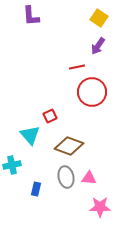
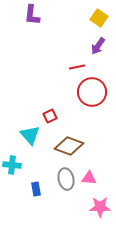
purple L-shape: moved 1 px right, 1 px up; rotated 10 degrees clockwise
cyan cross: rotated 18 degrees clockwise
gray ellipse: moved 2 px down
blue rectangle: rotated 24 degrees counterclockwise
